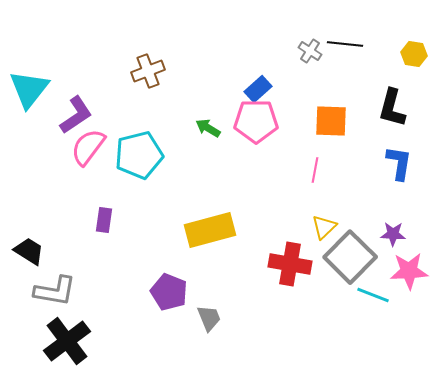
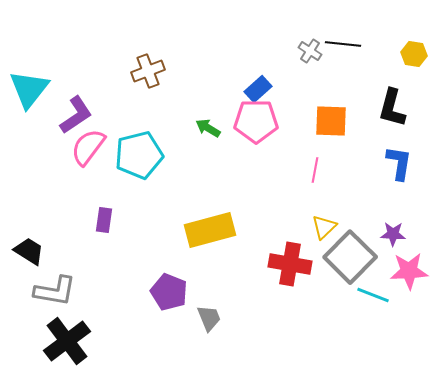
black line: moved 2 px left
